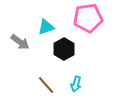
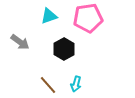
cyan triangle: moved 3 px right, 11 px up
brown line: moved 2 px right
